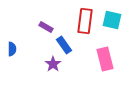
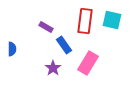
pink rectangle: moved 17 px left, 4 px down; rotated 45 degrees clockwise
purple star: moved 4 px down
